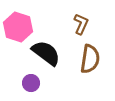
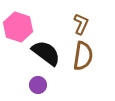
brown semicircle: moved 7 px left, 3 px up
purple circle: moved 7 px right, 2 px down
